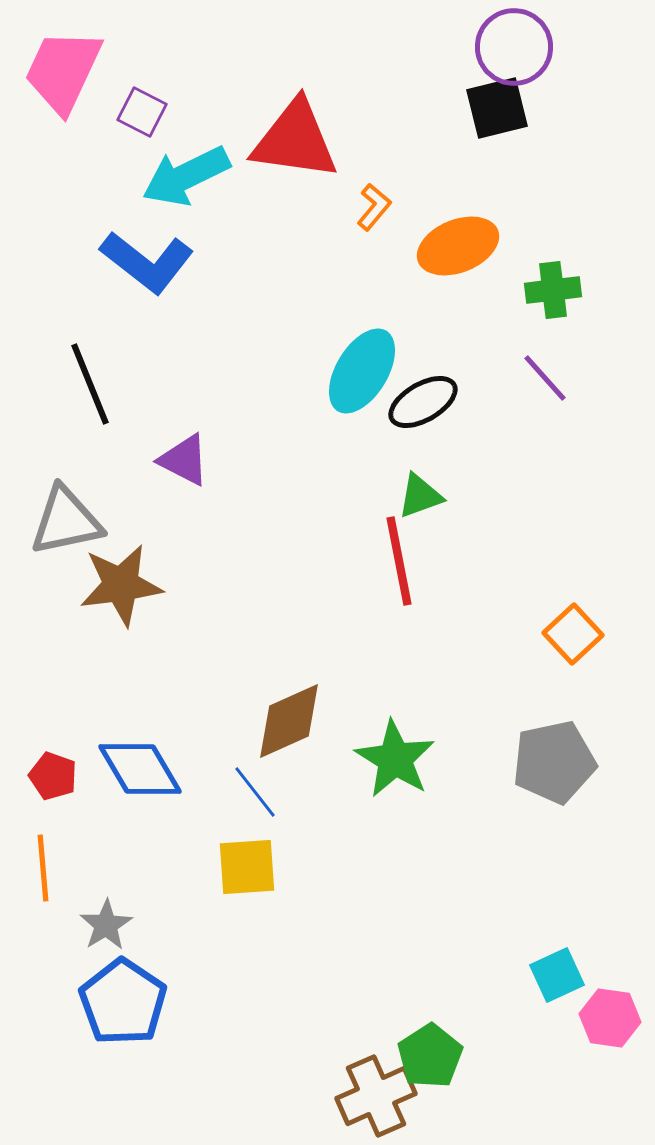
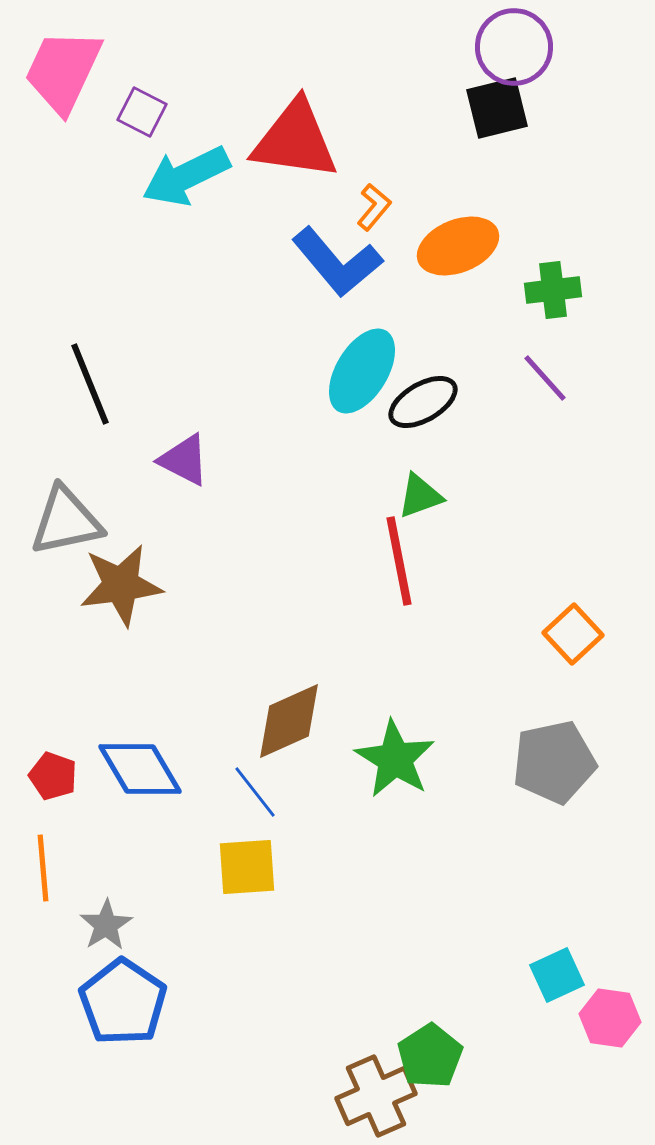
blue L-shape: moved 190 px right; rotated 12 degrees clockwise
